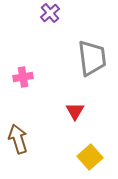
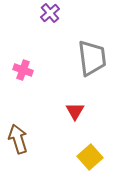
pink cross: moved 7 px up; rotated 30 degrees clockwise
